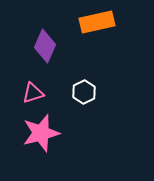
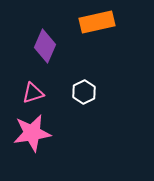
pink star: moved 9 px left; rotated 6 degrees clockwise
